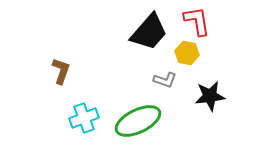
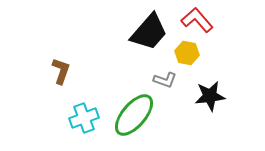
red L-shape: moved 1 px up; rotated 32 degrees counterclockwise
green ellipse: moved 4 px left, 6 px up; rotated 24 degrees counterclockwise
